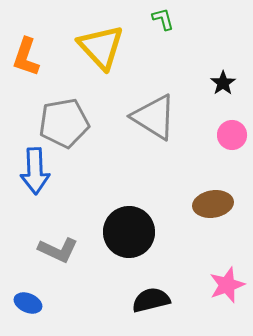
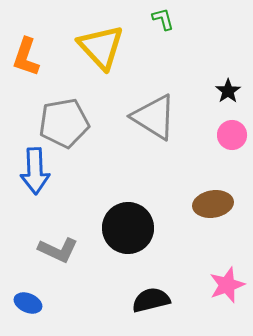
black star: moved 5 px right, 8 px down
black circle: moved 1 px left, 4 px up
